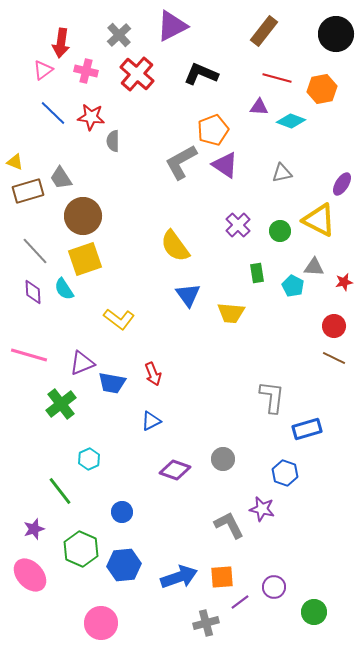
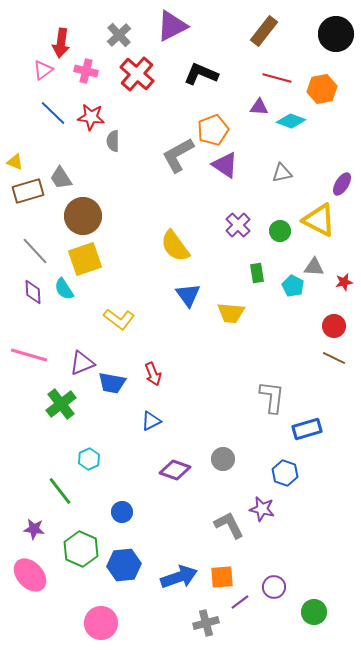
gray L-shape at (181, 162): moved 3 px left, 7 px up
purple star at (34, 529): rotated 25 degrees clockwise
